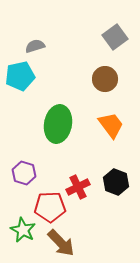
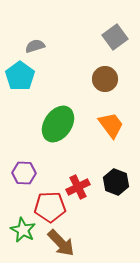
cyan pentagon: rotated 24 degrees counterclockwise
green ellipse: rotated 24 degrees clockwise
purple hexagon: rotated 15 degrees counterclockwise
